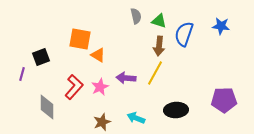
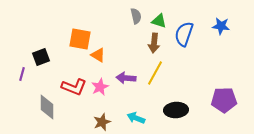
brown arrow: moved 5 px left, 3 px up
red L-shape: rotated 70 degrees clockwise
